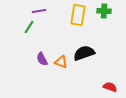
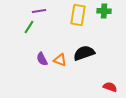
orange triangle: moved 1 px left, 2 px up
